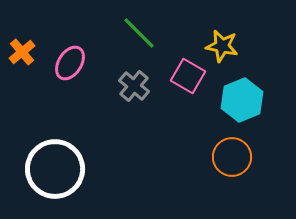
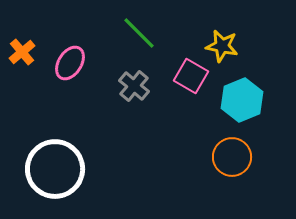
pink square: moved 3 px right
